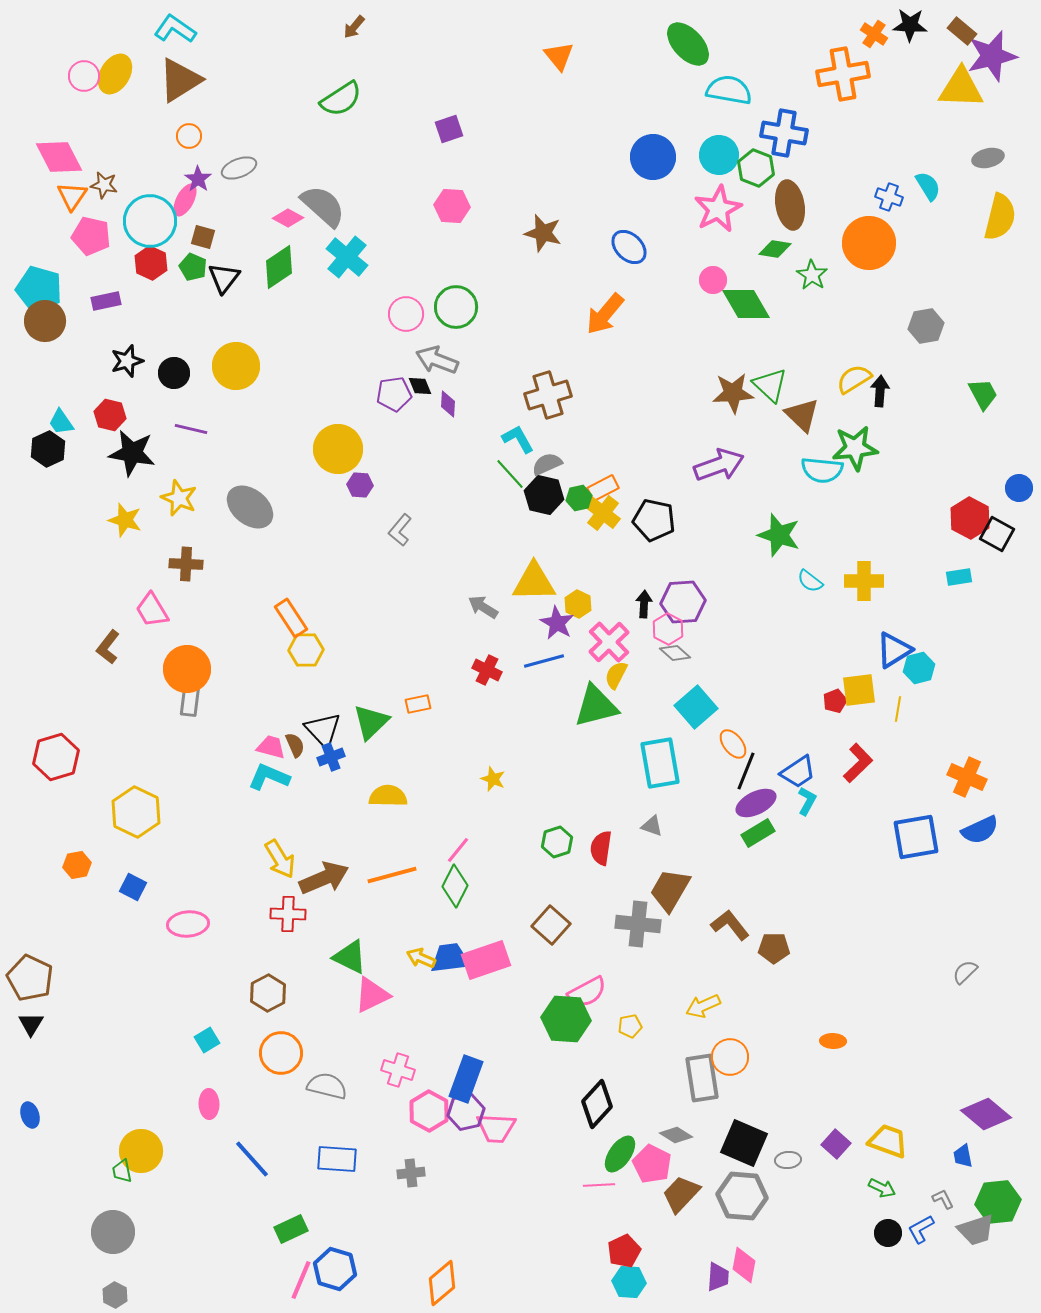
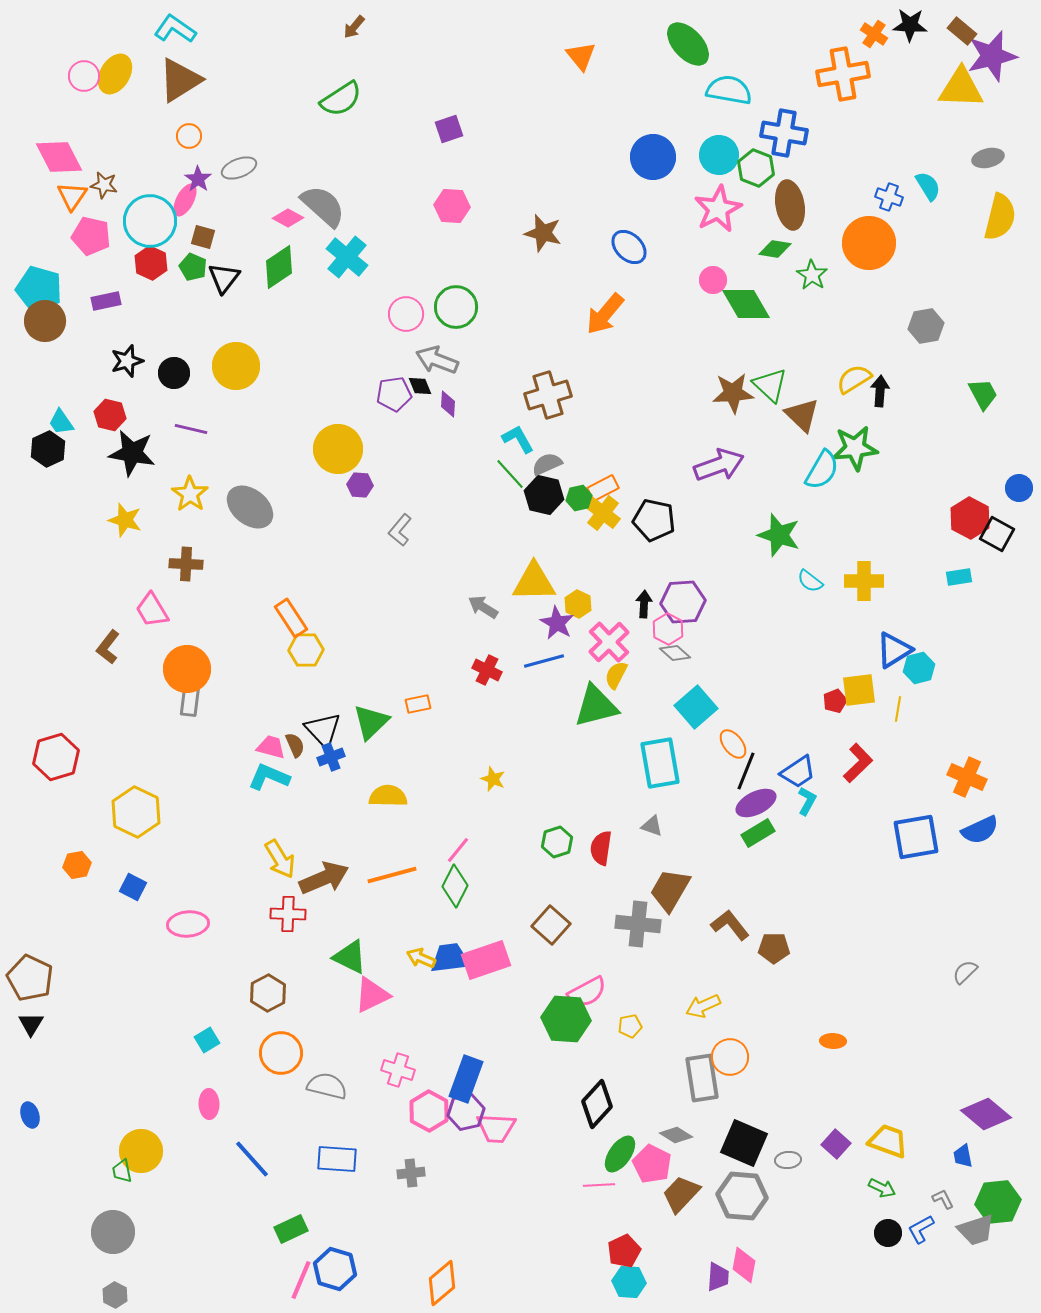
orange triangle at (559, 56): moved 22 px right
cyan semicircle at (822, 470): rotated 66 degrees counterclockwise
yellow star at (179, 498): moved 11 px right, 4 px up; rotated 12 degrees clockwise
